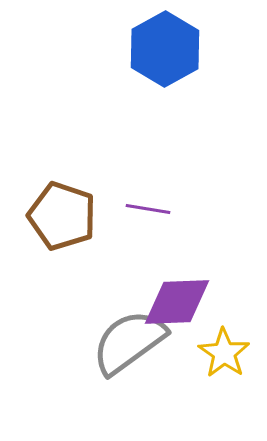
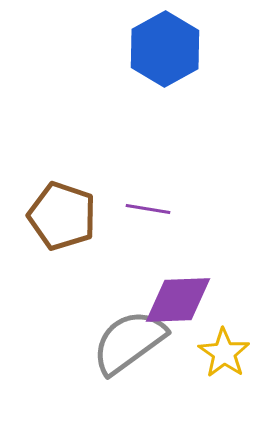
purple diamond: moved 1 px right, 2 px up
